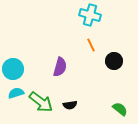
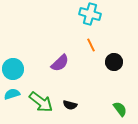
cyan cross: moved 1 px up
black circle: moved 1 px down
purple semicircle: moved 4 px up; rotated 30 degrees clockwise
cyan semicircle: moved 4 px left, 1 px down
black semicircle: rotated 24 degrees clockwise
green semicircle: rotated 14 degrees clockwise
